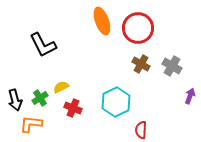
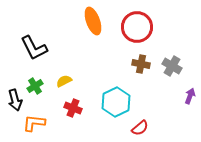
orange ellipse: moved 9 px left
red circle: moved 1 px left, 1 px up
black L-shape: moved 9 px left, 3 px down
brown cross: rotated 18 degrees counterclockwise
yellow semicircle: moved 3 px right, 6 px up
green cross: moved 5 px left, 12 px up
orange L-shape: moved 3 px right, 1 px up
red semicircle: moved 1 px left, 2 px up; rotated 132 degrees counterclockwise
